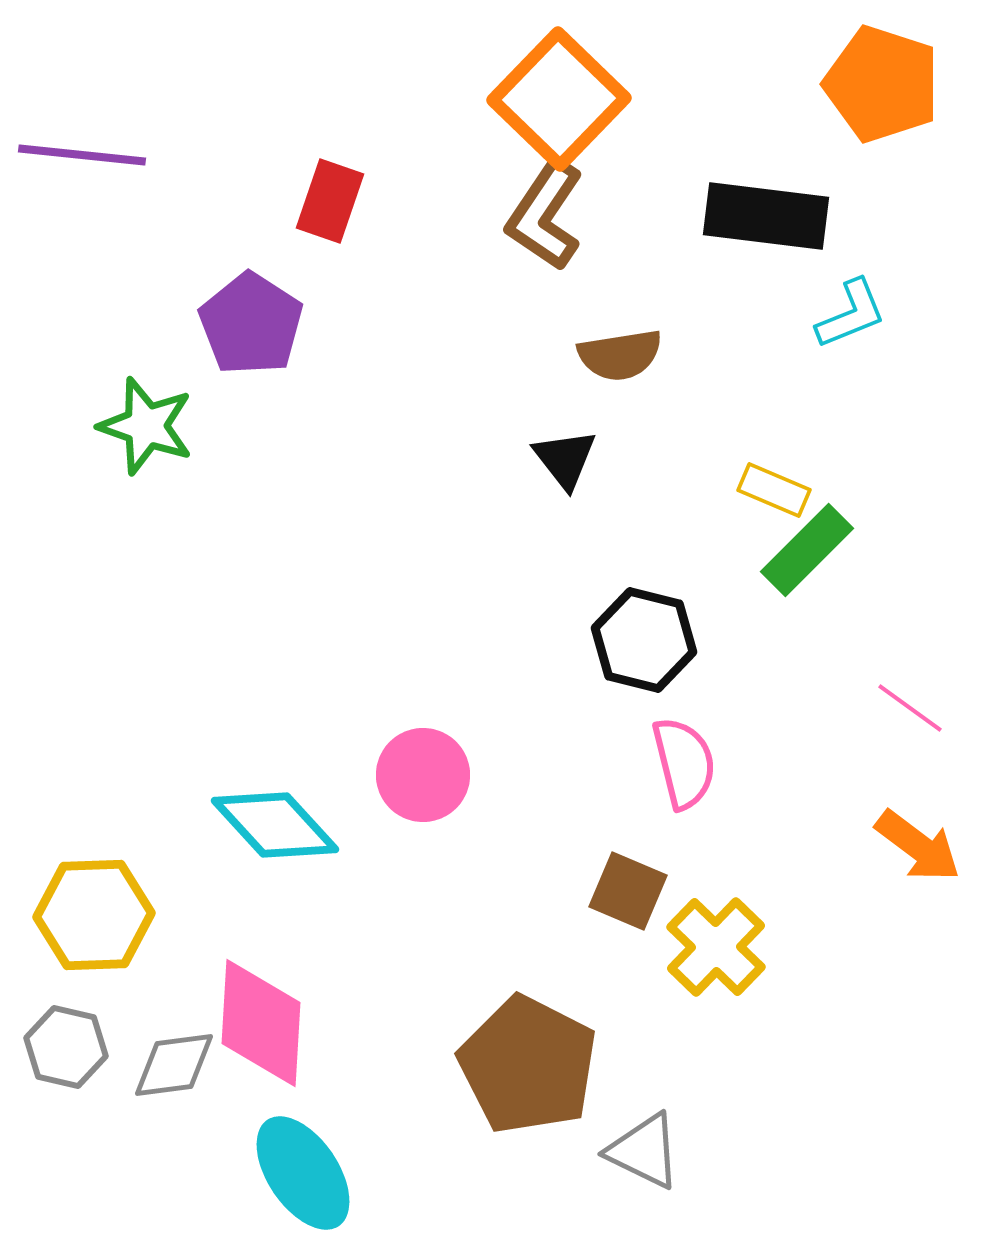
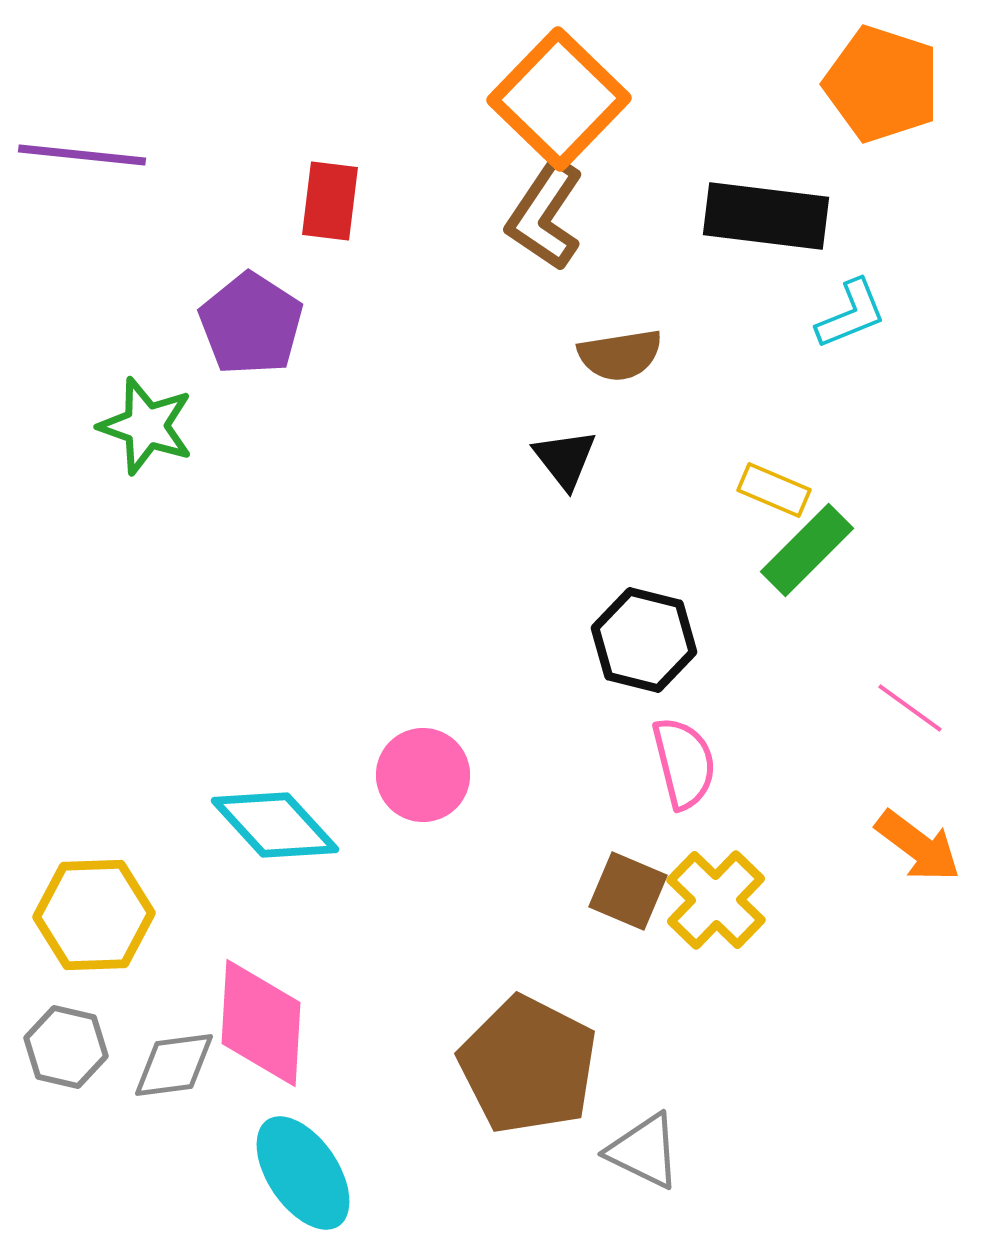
red rectangle: rotated 12 degrees counterclockwise
yellow cross: moved 47 px up
